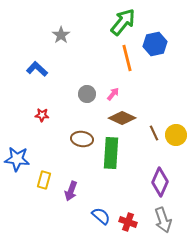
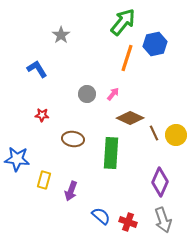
orange line: rotated 32 degrees clockwise
blue L-shape: rotated 15 degrees clockwise
brown diamond: moved 8 px right
brown ellipse: moved 9 px left
